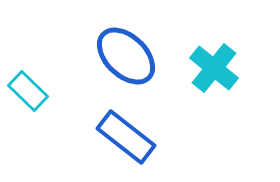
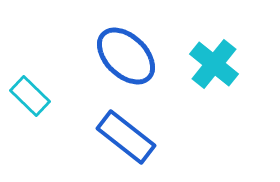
cyan cross: moved 4 px up
cyan rectangle: moved 2 px right, 5 px down
